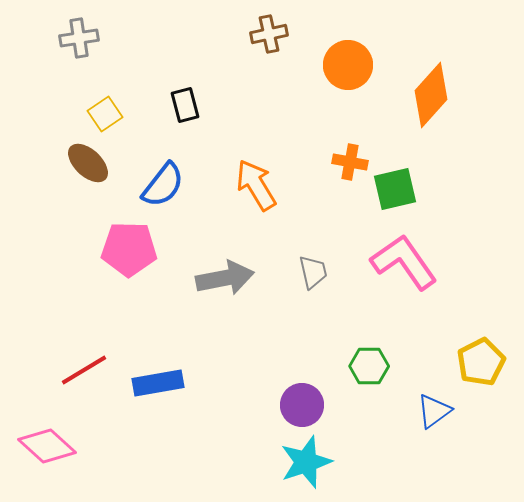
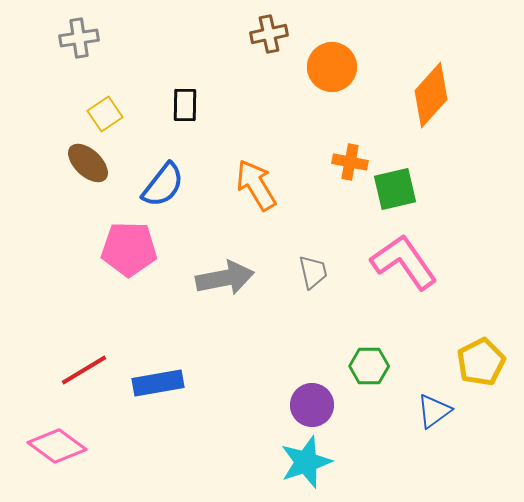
orange circle: moved 16 px left, 2 px down
black rectangle: rotated 16 degrees clockwise
purple circle: moved 10 px right
pink diamond: moved 10 px right; rotated 6 degrees counterclockwise
